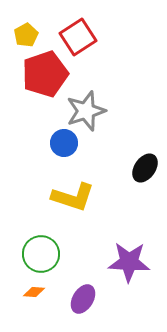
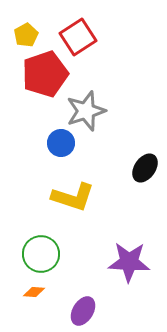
blue circle: moved 3 px left
purple ellipse: moved 12 px down
